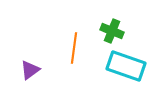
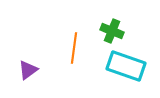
purple triangle: moved 2 px left
